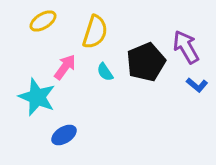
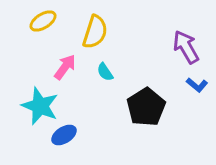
black pentagon: moved 45 px down; rotated 9 degrees counterclockwise
cyan star: moved 3 px right, 9 px down
